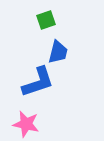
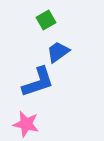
green square: rotated 12 degrees counterclockwise
blue trapezoid: rotated 140 degrees counterclockwise
